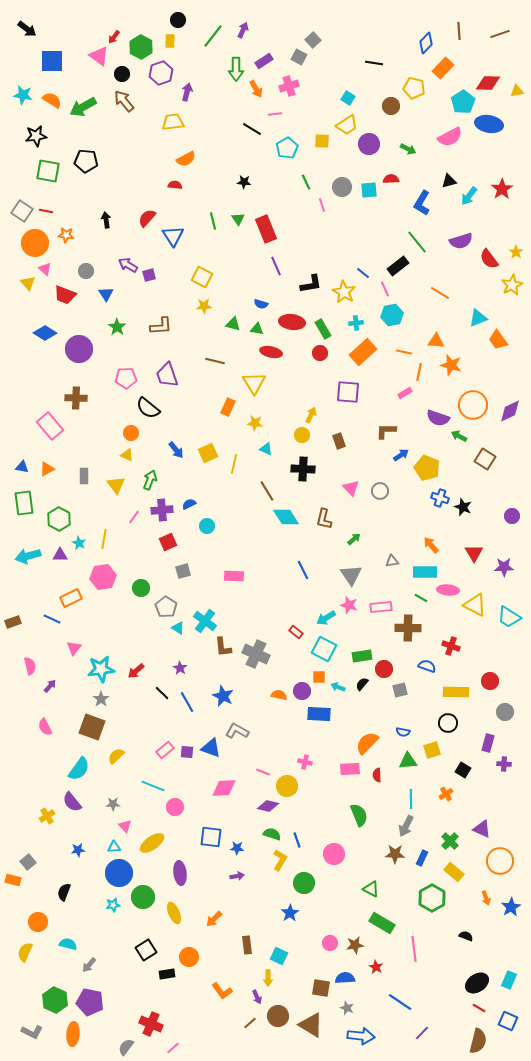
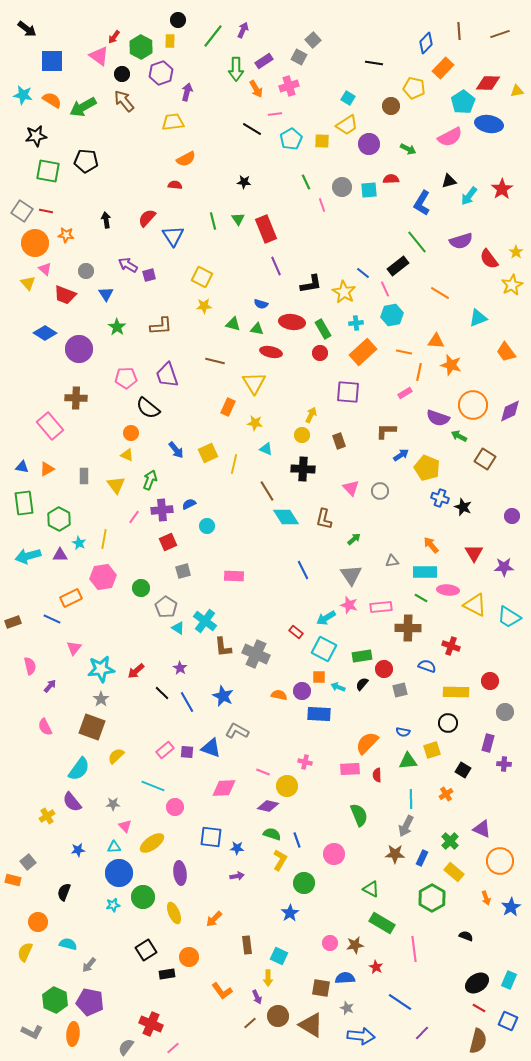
cyan pentagon at (287, 148): moved 4 px right, 9 px up
orange trapezoid at (498, 340): moved 8 px right, 12 px down
